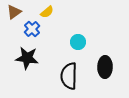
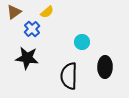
cyan circle: moved 4 px right
